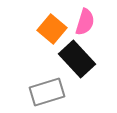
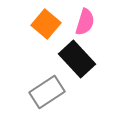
orange square: moved 6 px left, 5 px up
gray rectangle: rotated 16 degrees counterclockwise
